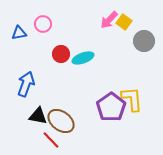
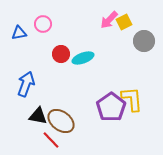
yellow square: rotated 28 degrees clockwise
